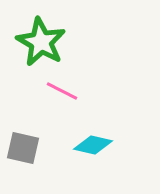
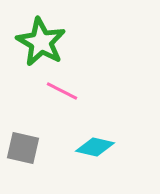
cyan diamond: moved 2 px right, 2 px down
